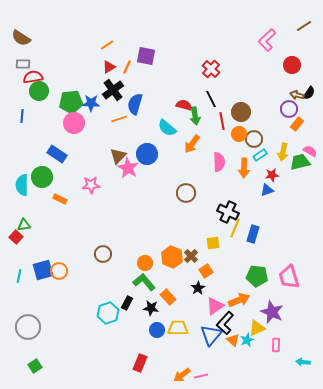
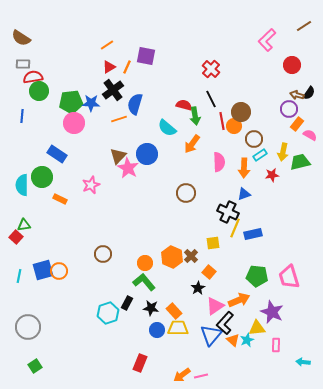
orange circle at (239, 134): moved 5 px left, 8 px up
pink semicircle at (310, 151): moved 16 px up
pink star at (91, 185): rotated 18 degrees counterclockwise
blue triangle at (267, 190): moved 23 px left, 4 px down
blue rectangle at (253, 234): rotated 60 degrees clockwise
orange square at (206, 271): moved 3 px right, 1 px down; rotated 16 degrees counterclockwise
orange rectangle at (168, 297): moved 6 px right, 14 px down
yellow triangle at (257, 328): rotated 18 degrees clockwise
